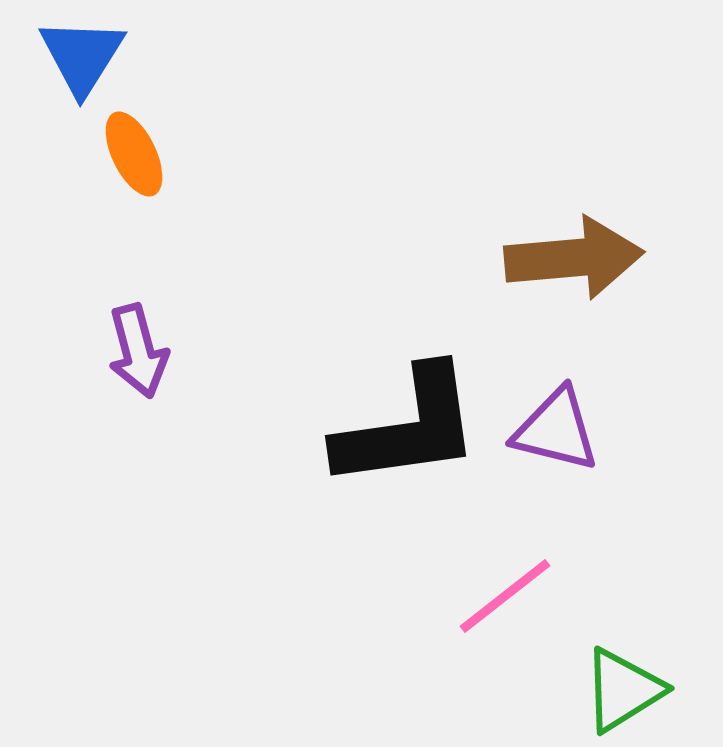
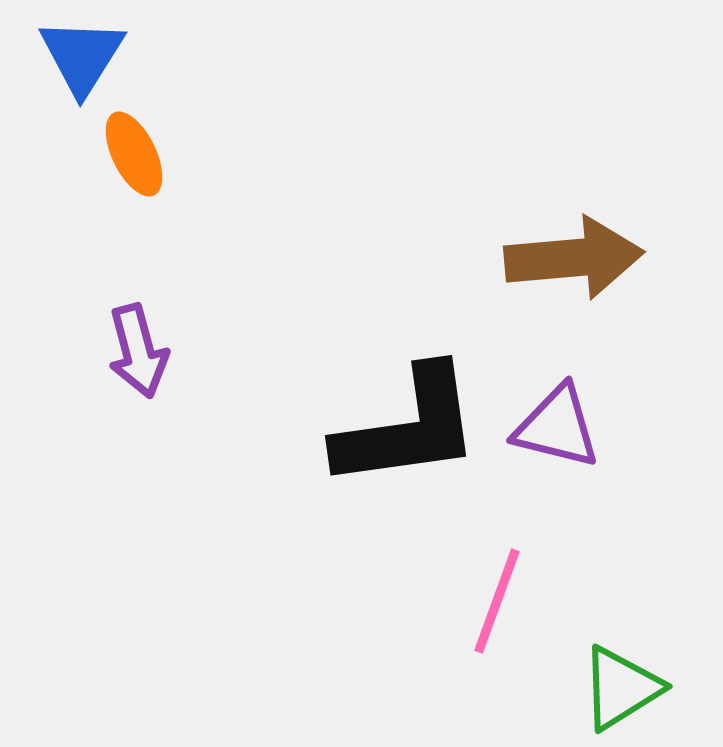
purple triangle: moved 1 px right, 3 px up
pink line: moved 8 px left, 5 px down; rotated 32 degrees counterclockwise
green triangle: moved 2 px left, 2 px up
